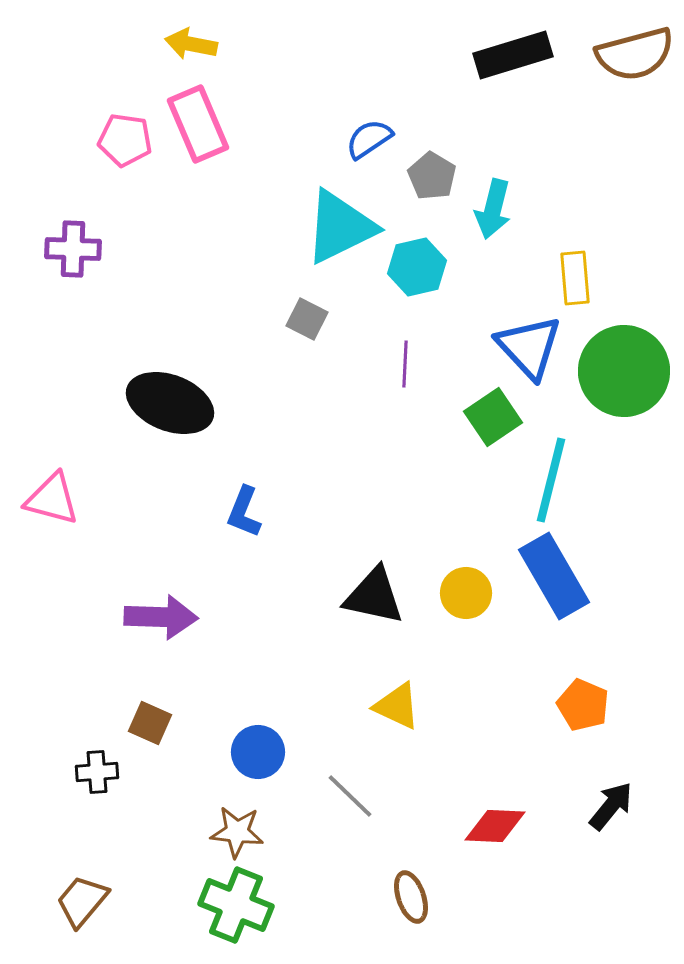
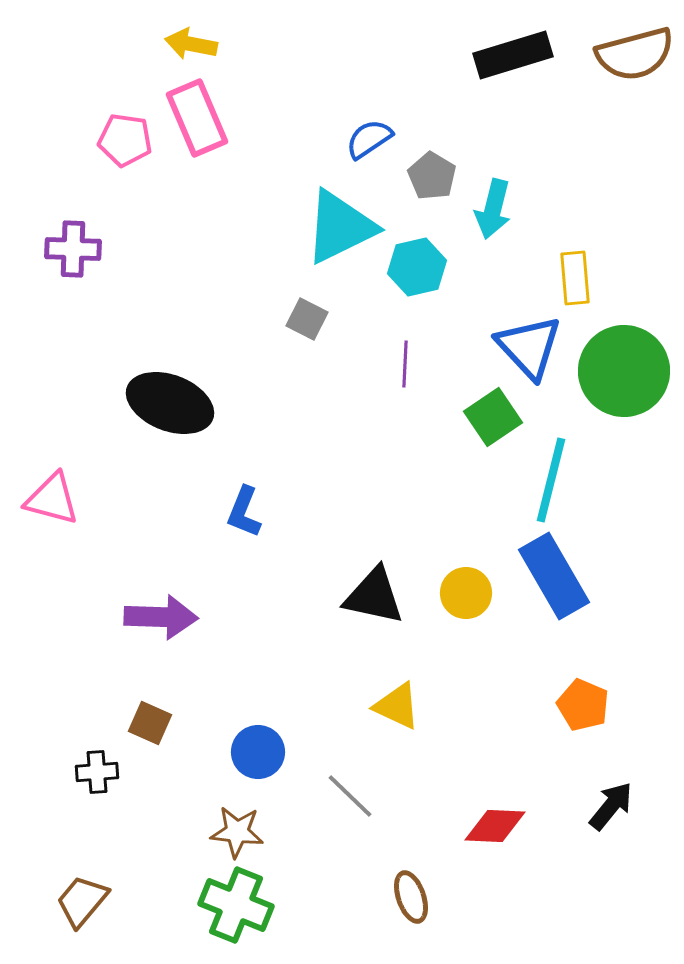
pink rectangle: moved 1 px left, 6 px up
